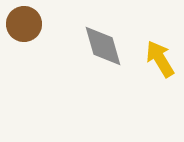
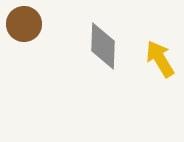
gray diamond: rotated 18 degrees clockwise
